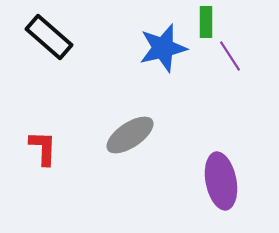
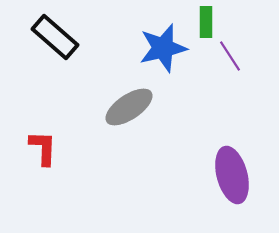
black rectangle: moved 6 px right
gray ellipse: moved 1 px left, 28 px up
purple ellipse: moved 11 px right, 6 px up; rotated 4 degrees counterclockwise
